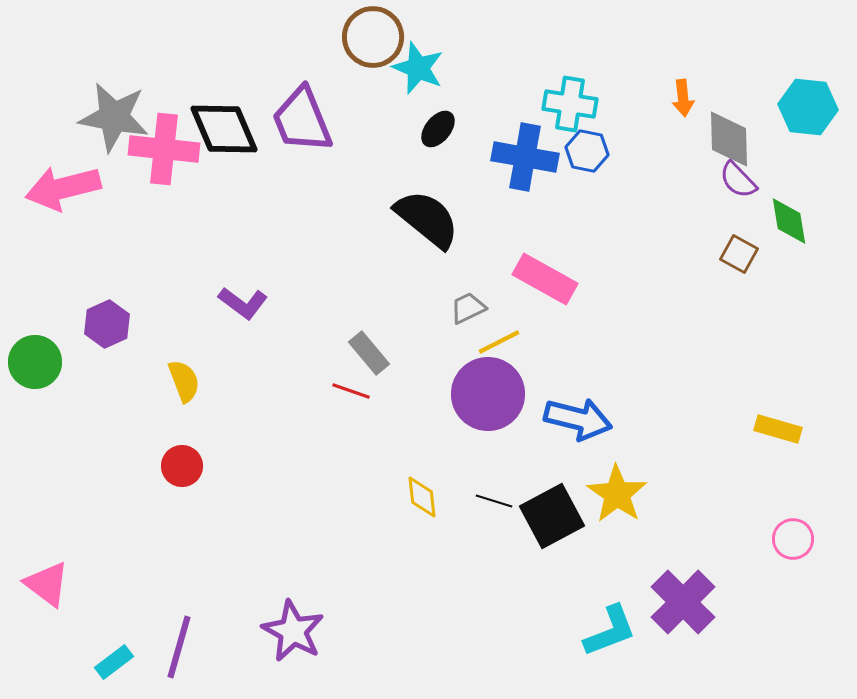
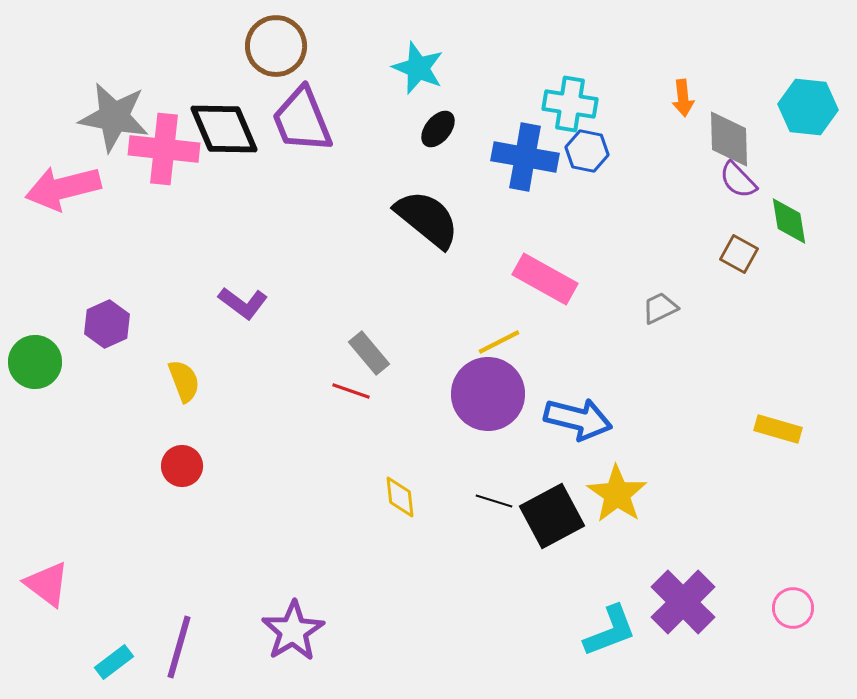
brown circle at (373, 37): moved 97 px left, 9 px down
gray trapezoid at (468, 308): moved 192 px right
yellow diamond at (422, 497): moved 22 px left
pink circle at (793, 539): moved 69 px down
purple star at (293, 631): rotated 12 degrees clockwise
